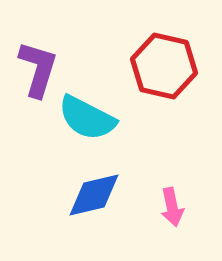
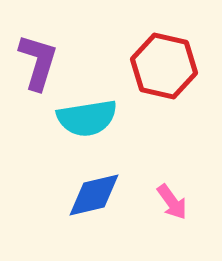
purple L-shape: moved 7 px up
cyan semicircle: rotated 36 degrees counterclockwise
pink arrow: moved 5 px up; rotated 24 degrees counterclockwise
